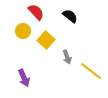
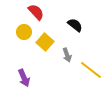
black semicircle: moved 5 px right, 9 px down
yellow circle: moved 1 px right, 1 px down
yellow square: moved 1 px left, 2 px down
gray arrow: moved 2 px up
yellow line: moved 1 px up
